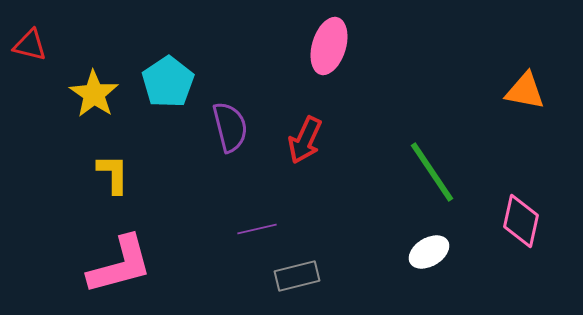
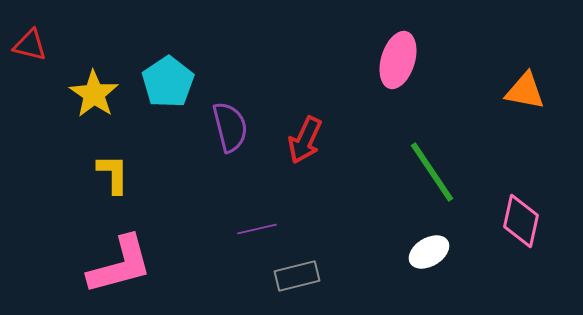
pink ellipse: moved 69 px right, 14 px down
